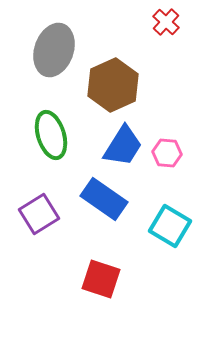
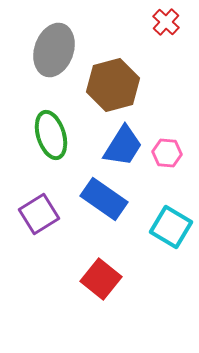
brown hexagon: rotated 9 degrees clockwise
cyan square: moved 1 px right, 1 px down
red square: rotated 21 degrees clockwise
